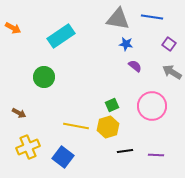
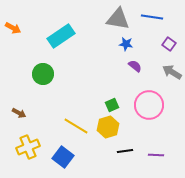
green circle: moved 1 px left, 3 px up
pink circle: moved 3 px left, 1 px up
yellow line: rotated 20 degrees clockwise
